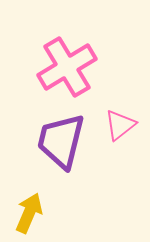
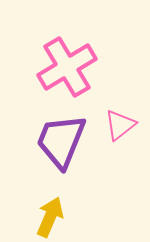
purple trapezoid: rotated 8 degrees clockwise
yellow arrow: moved 21 px right, 4 px down
